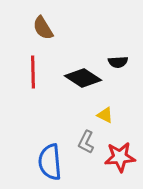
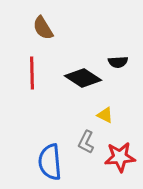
red line: moved 1 px left, 1 px down
